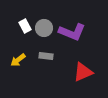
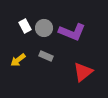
gray rectangle: rotated 16 degrees clockwise
red triangle: rotated 15 degrees counterclockwise
